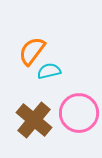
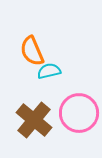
orange semicircle: rotated 60 degrees counterclockwise
